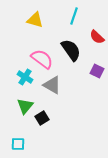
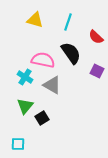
cyan line: moved 6 px left, 6 px down
red semicircle: moved 1 px left
black semicircle: moved 3 px down
pink semicircle: moved 1 px right, 1 px down; rotated 25 degrees counterclockwise
